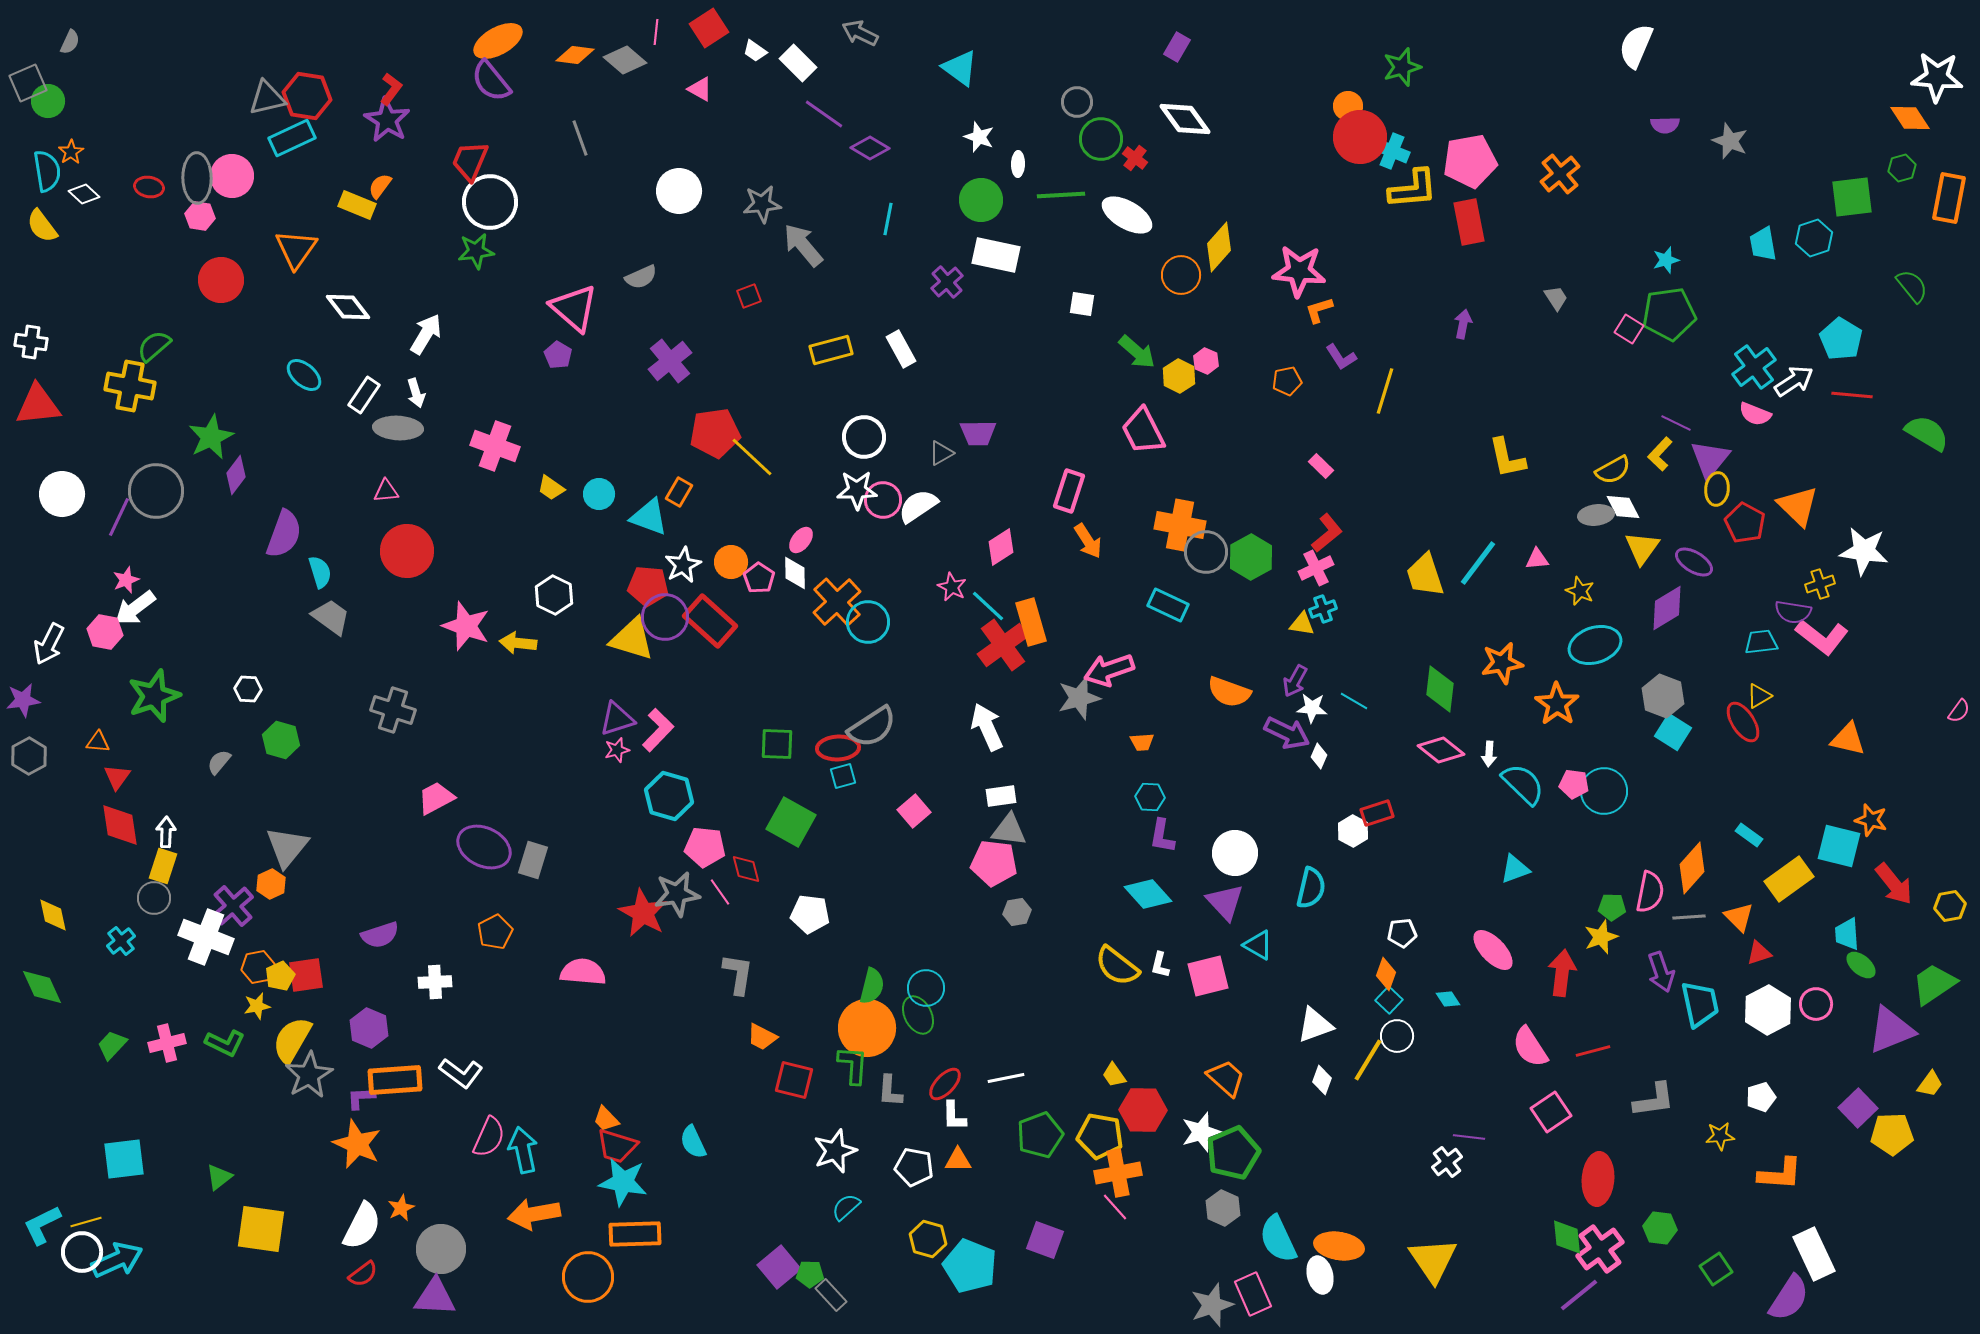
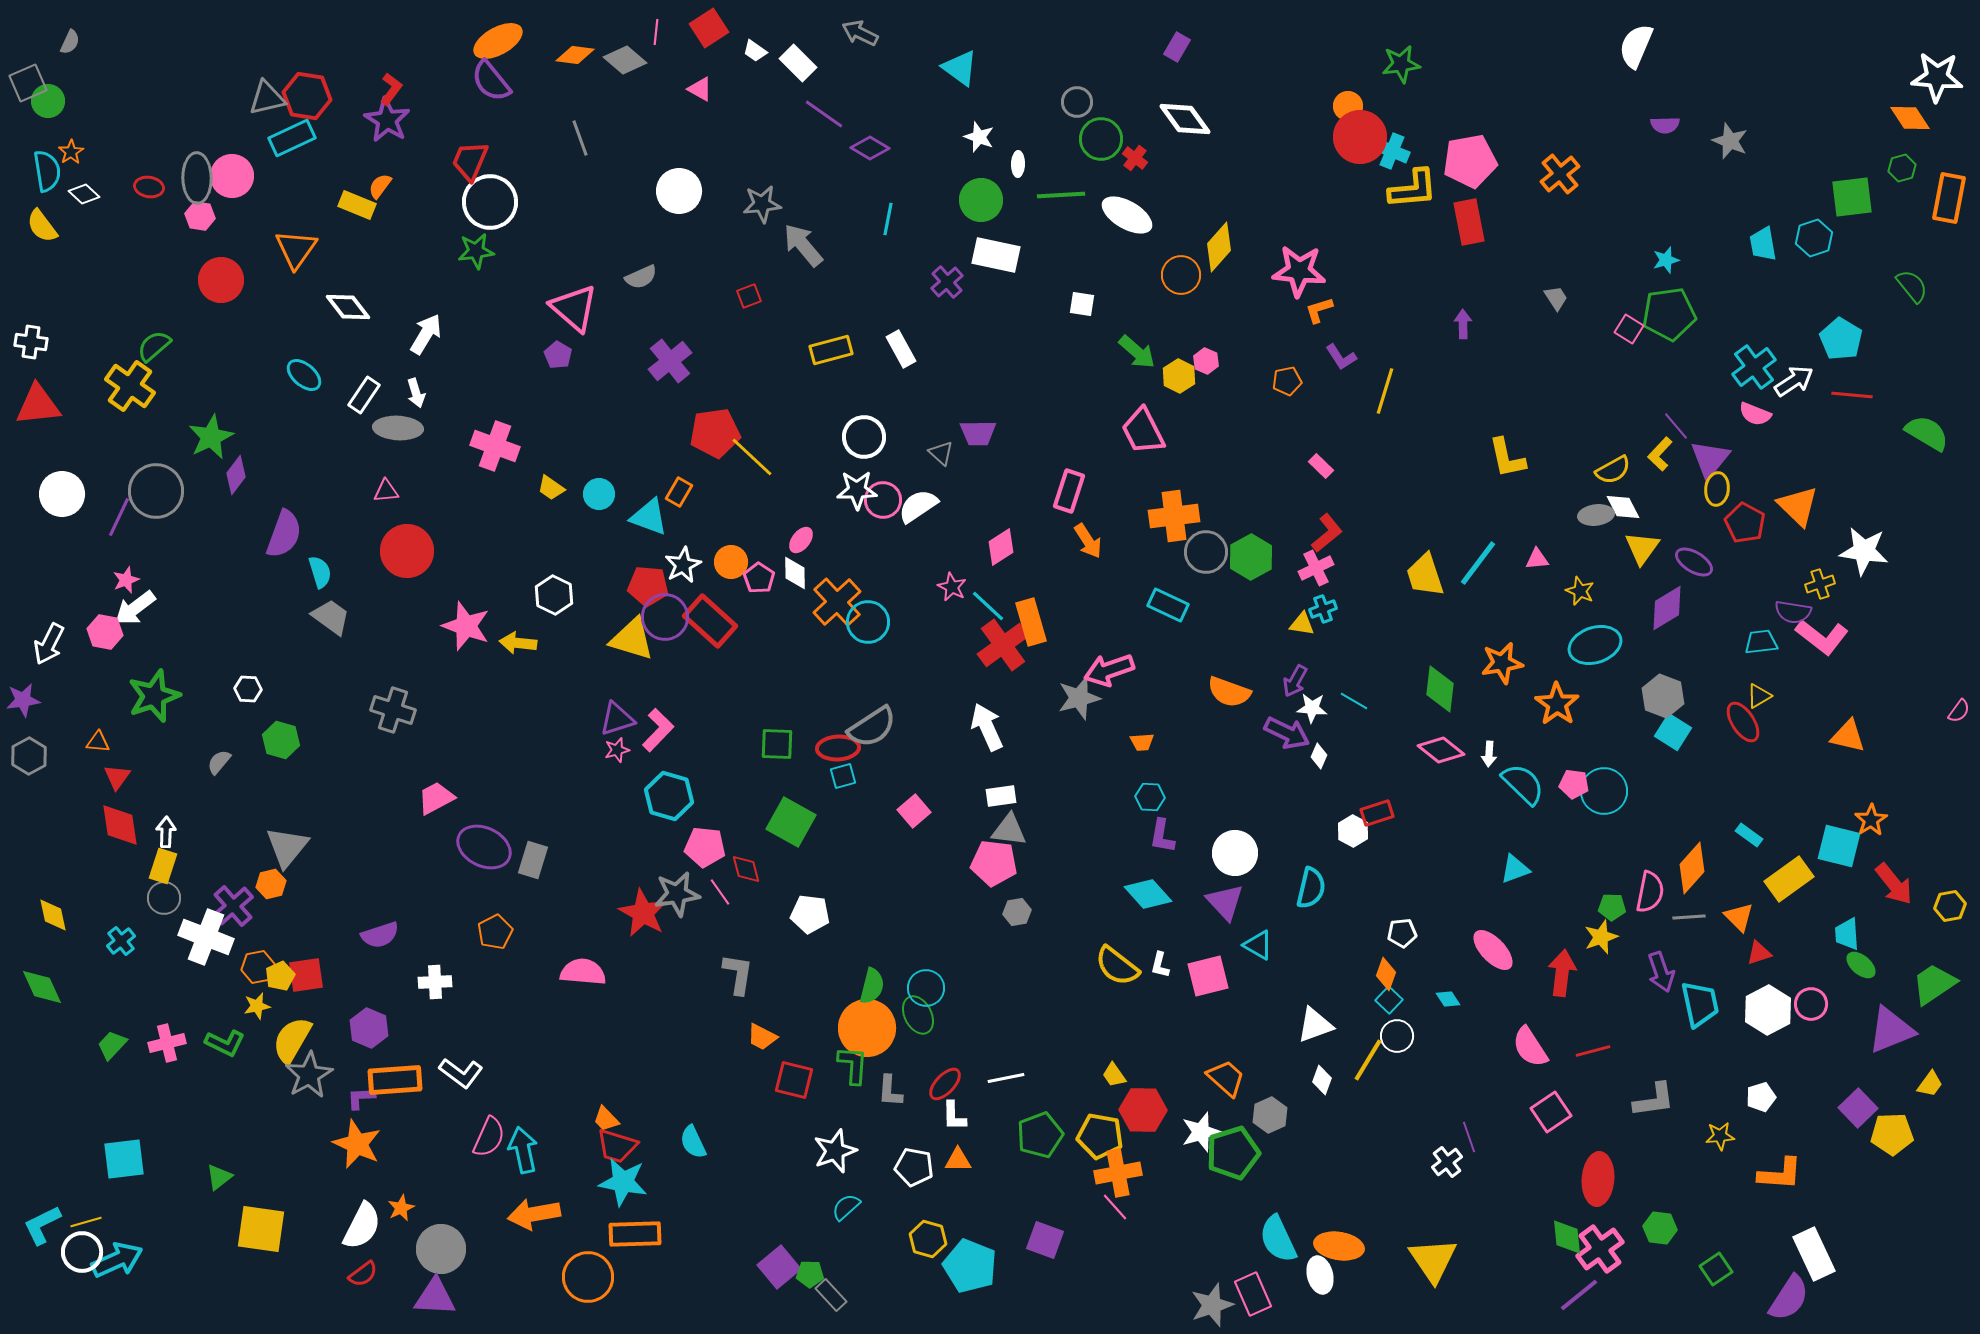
green star at (1402, 67): moved 1 px left, 3 px up; rotated 9 degrees clockwise
purple arrow at (1463, 324): rotated 12 degrees counterclockwise
yellow cross at (130, 386): rotated 24 degrees clockwise
purple line at (1676, 423): moved 3 px down; rotated 24 degrees clockwise
gray triangle at (941, 453): rotated 48 degrees counterclockwise
orange cross at (1180, 525): moved 6 px left, 9 px up; rotated 18 degrees counterclockwise
orange triangle at (1848, 739): moved 3 px up
orange star at (1871, 820): rotated 24 degrees clockwise
orange hexagon at (271, 884): rotated 12 degrees clockwise
gray circle at (154, 898): moved 10 px right
pink circle at (1816, 1004): moved 5 px left
purple line at (1469, 1137): rotated 64 degrees clockwise
green pentagon at (1233, 1153): rotated 6 degrees clockwise
gray hexagon at (1223, 1208): moved 47 px right, 93 px up; rotated 12 degrees clockwise
